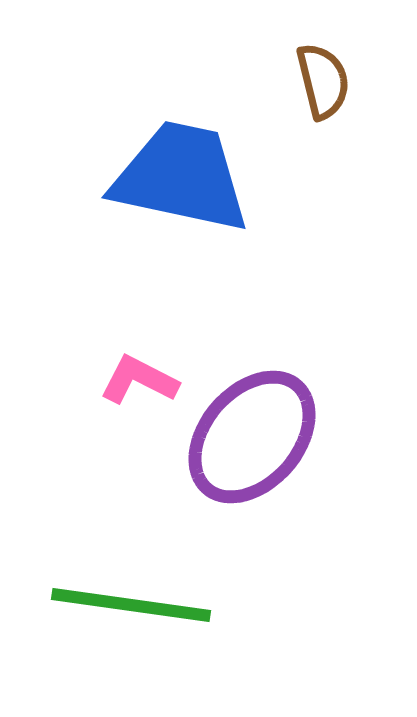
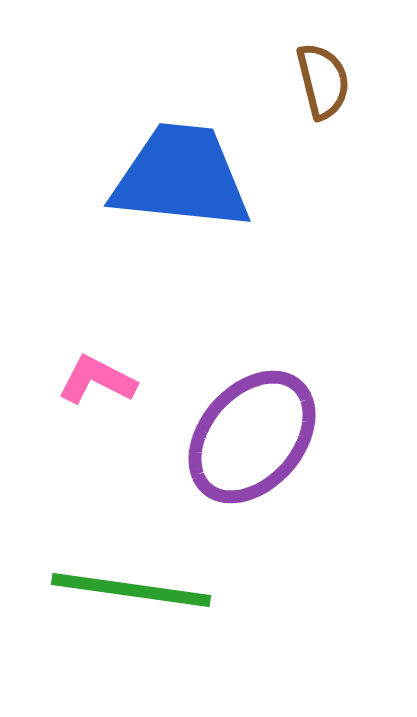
blue trapezoid: rotated 6 degrees counterclockwise
pink L-shape: moved 42 px left
green line: moved 15 px up
